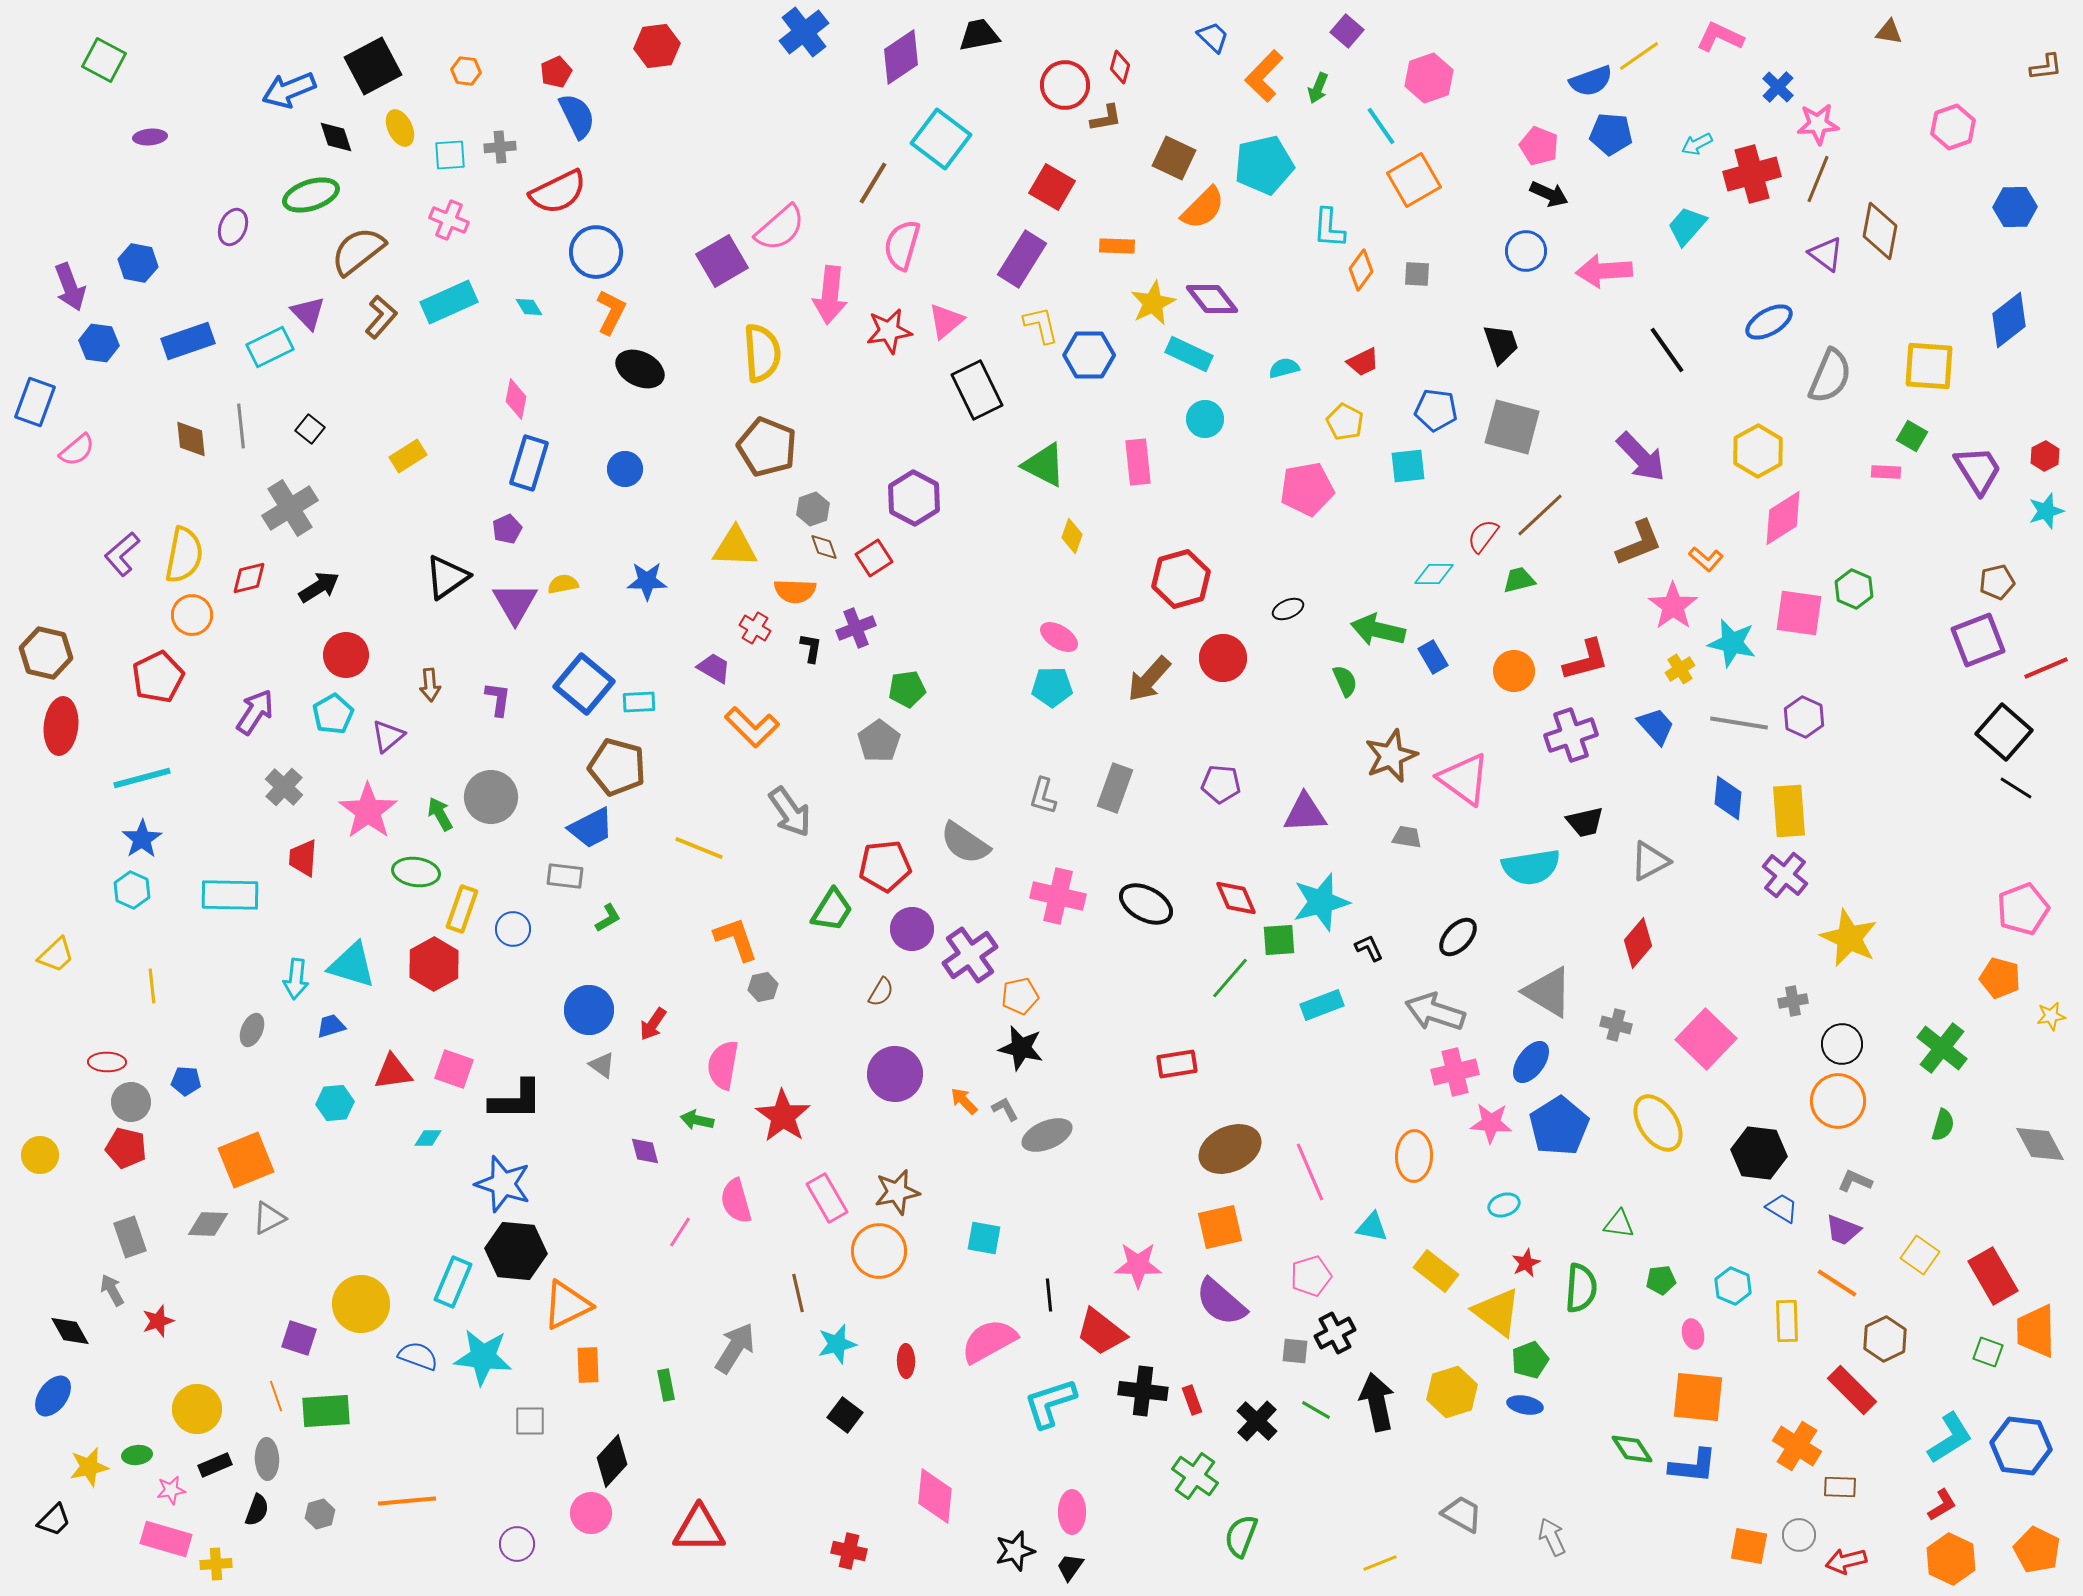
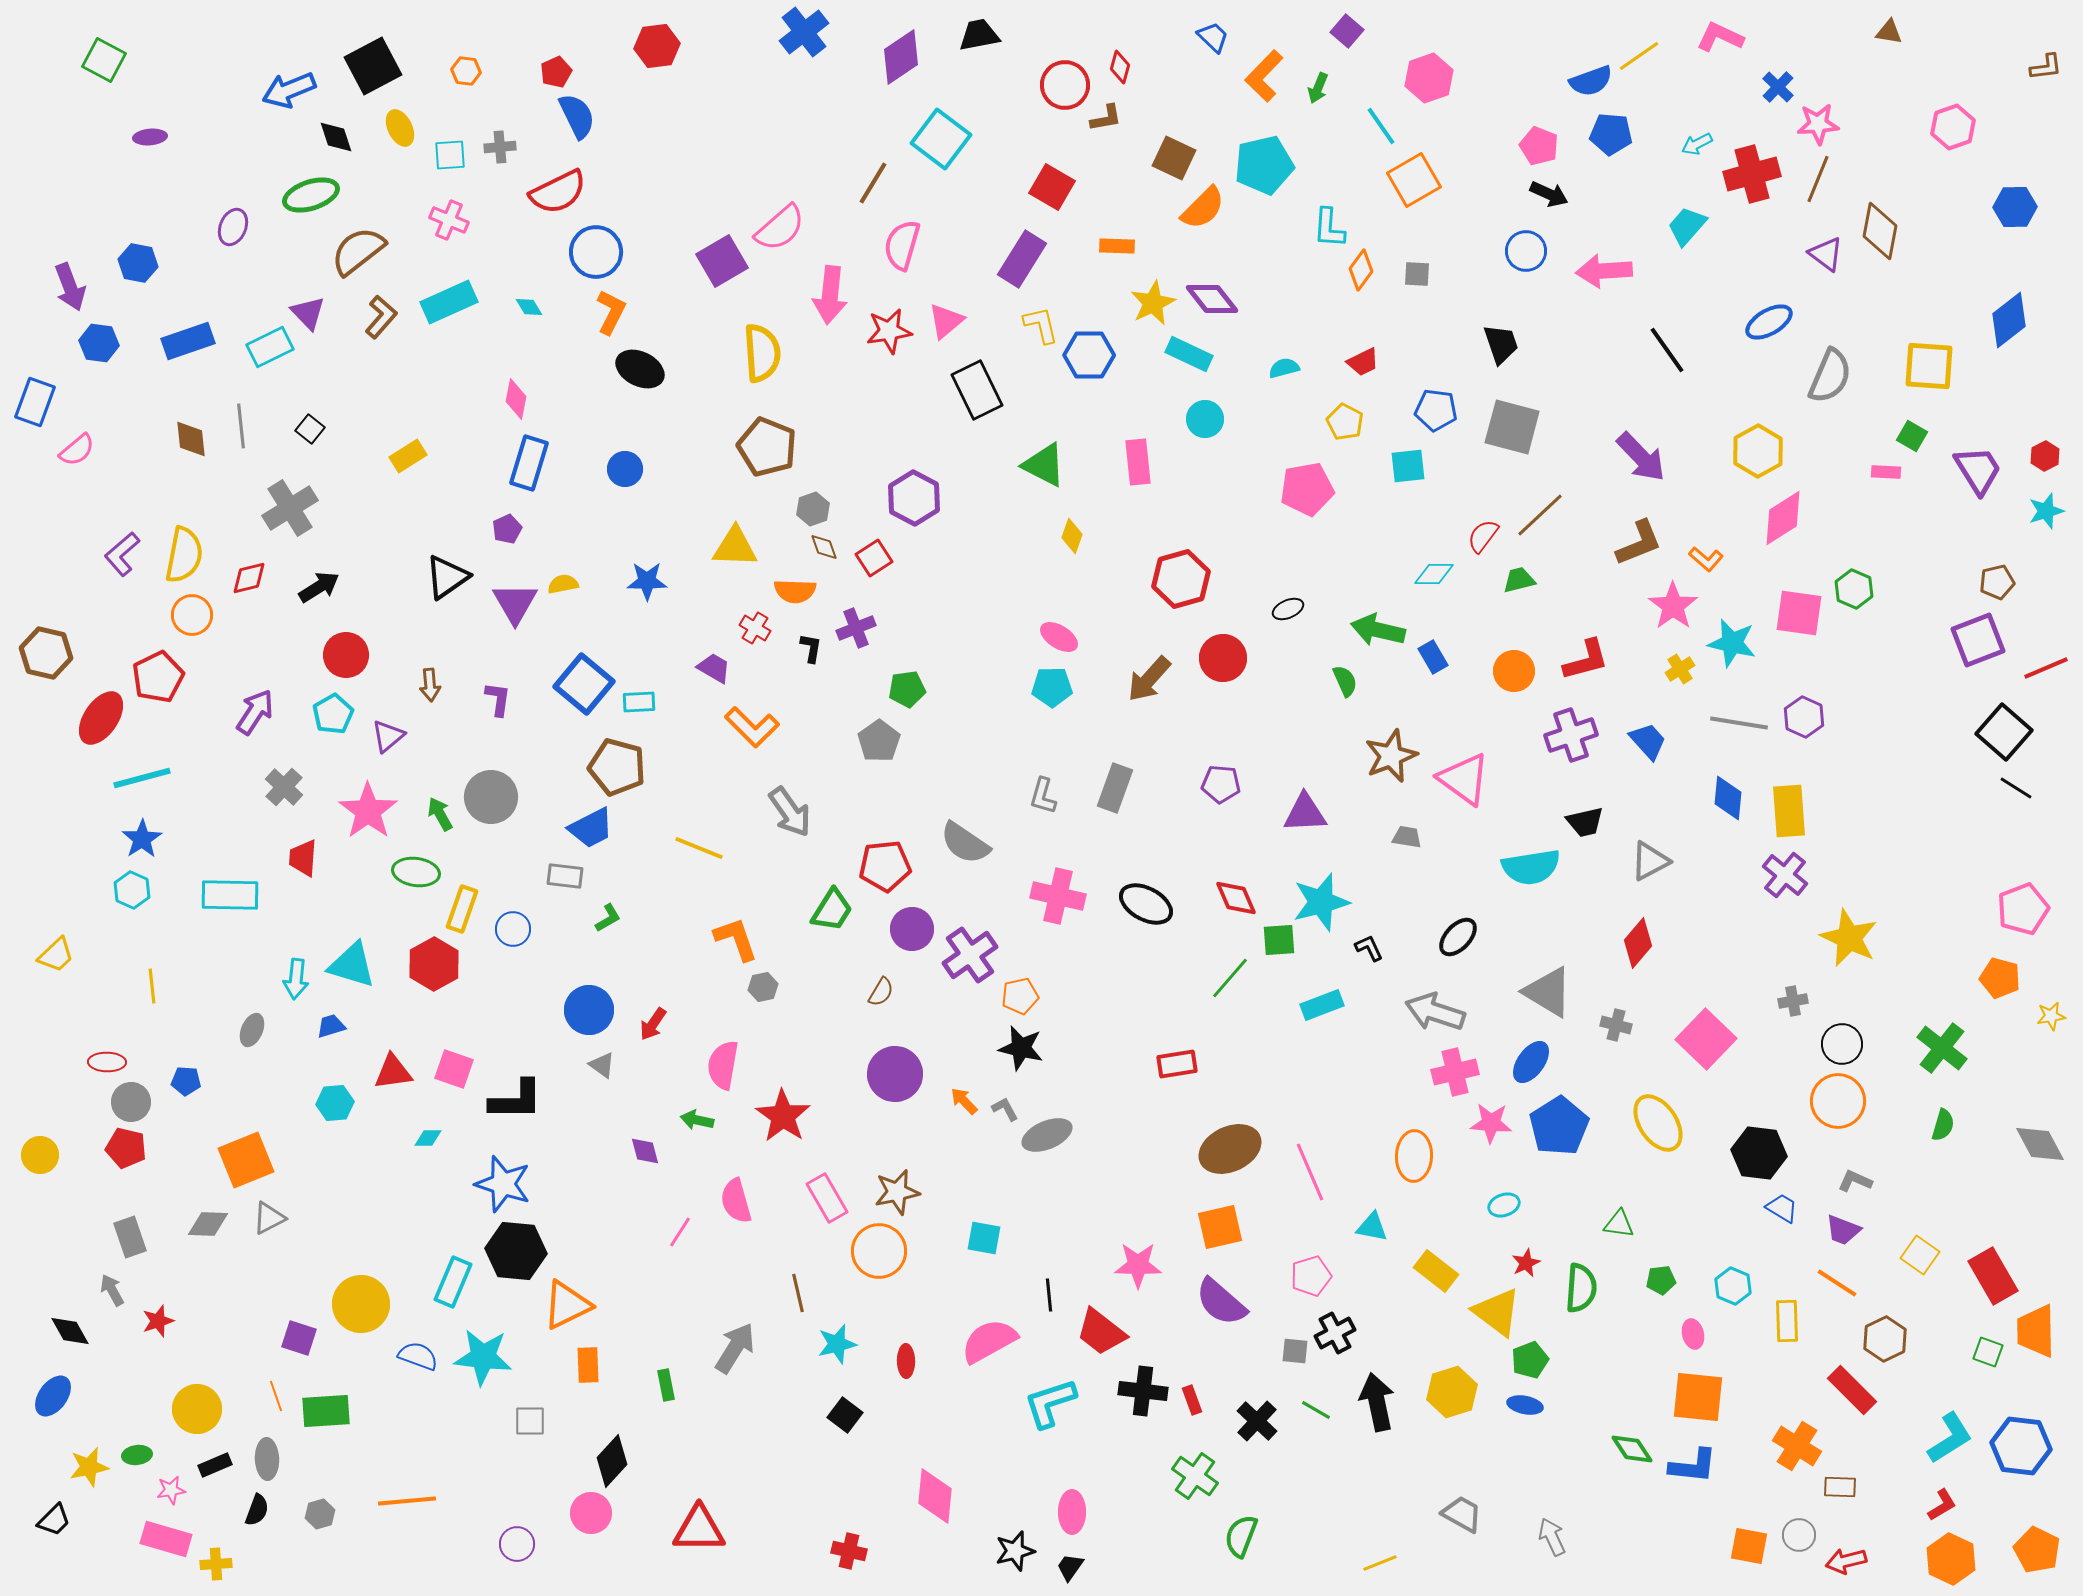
red ellipse at (61, 726): moved 40 px right, 8 px up; rotated 28 degrees clockwise
blue trapezoid at (1656, 726): moved 8 px left, 15 px down
